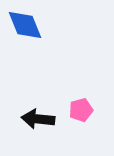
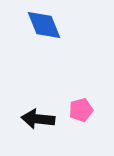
blue diamond: moved 19 px right
